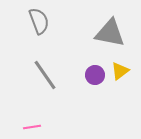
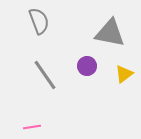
yellow triangle: moved 4 px right, 3 px down
purple circle: moved 8 px left, 9 px up
